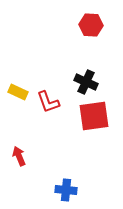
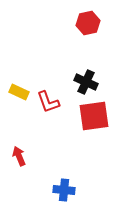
red hexagon: moved 3 px left, 2 px up; rotated 15 degrees counterclockwise
yellow rectangle: moved 1 px right
blue cross: moved 2 px left
